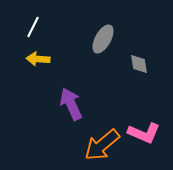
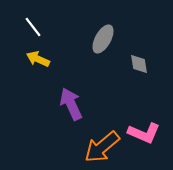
white line: rotated 65 degrees counterclockwise
yellow arrow: rotated 20 degrees clockwise
orange arrow: moved 2 px down
